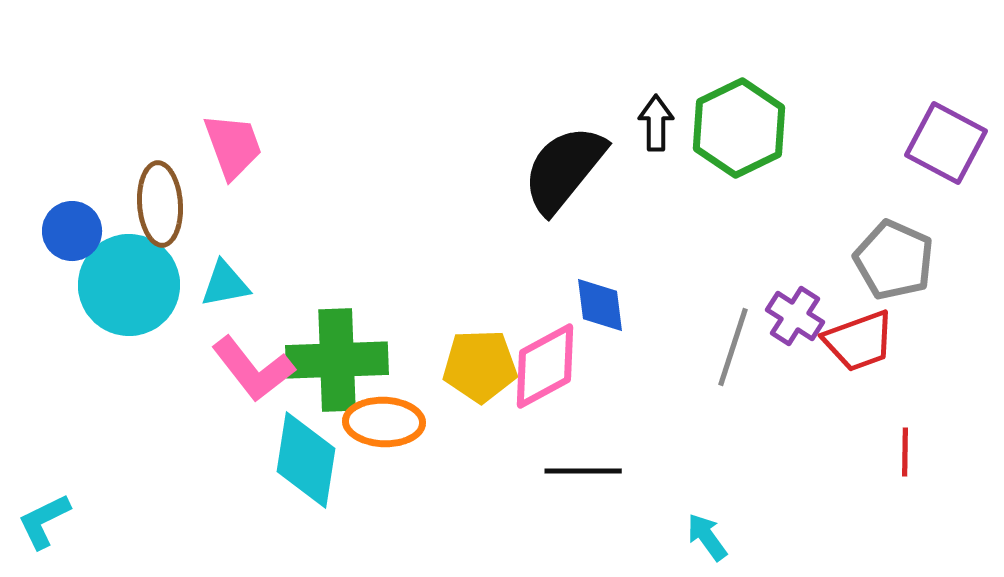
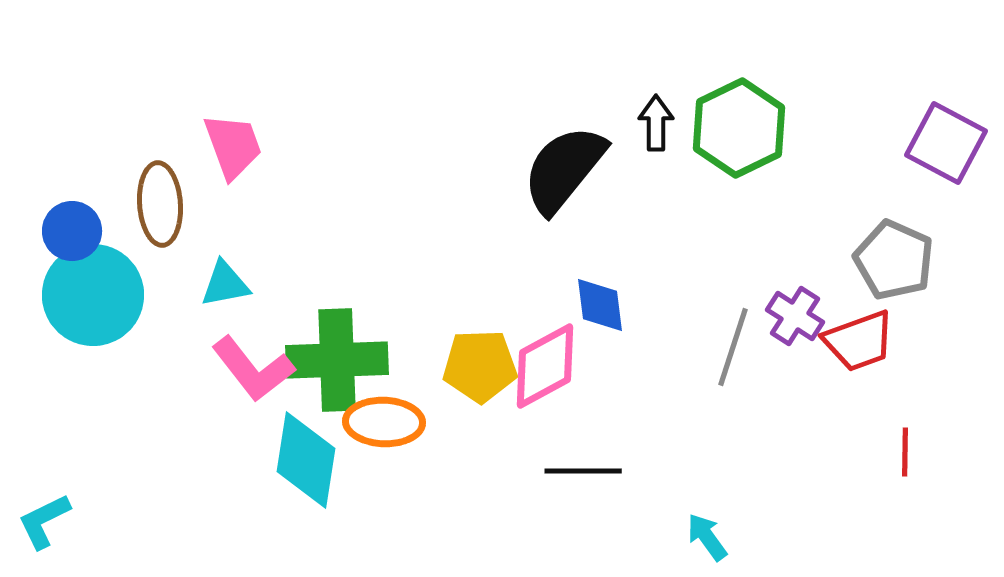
cyan circle: moved 36 px left, 10 px down
